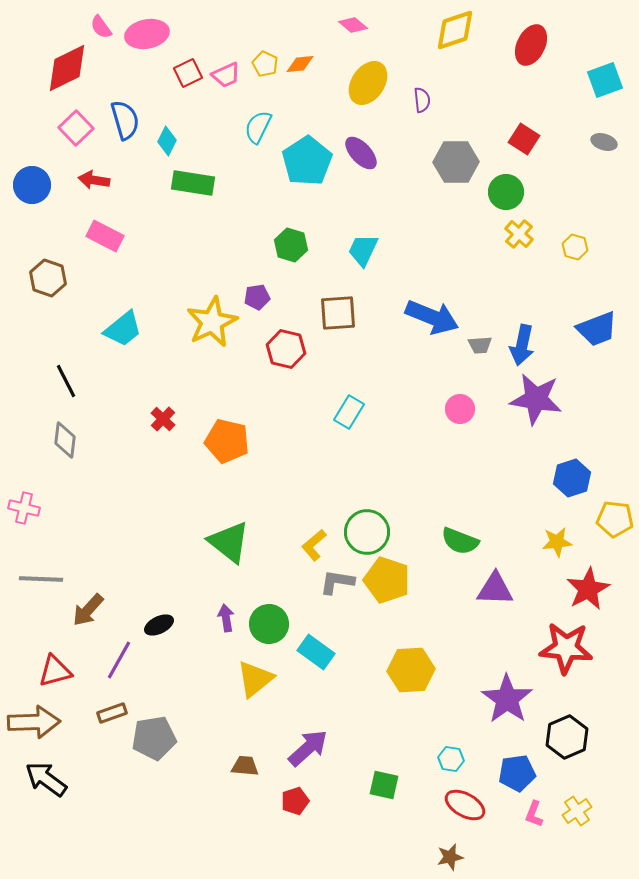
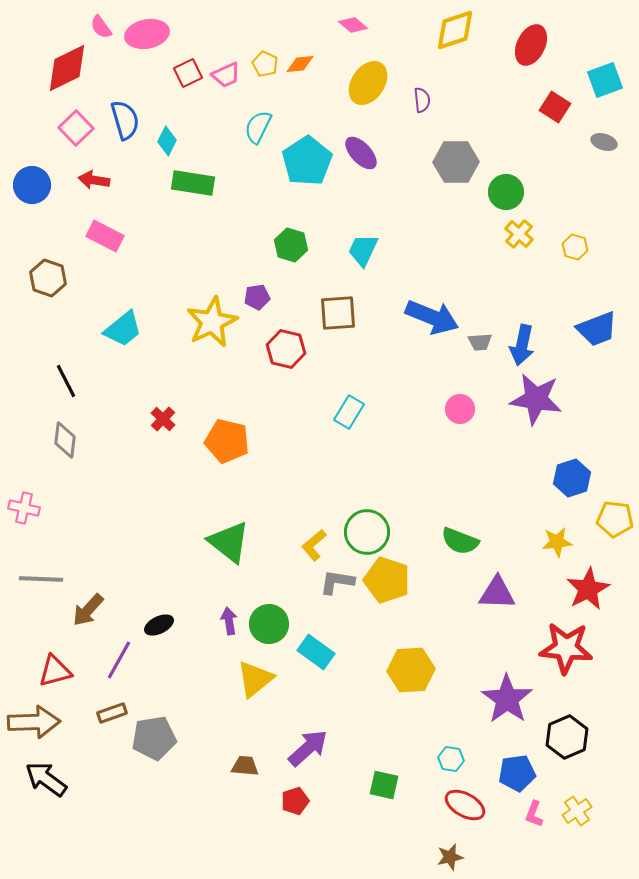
red square at (524, 139): moved 31 px right, 32 px up
gray trapezoid at (480, 345): moved 3 px up
purple triangle at (495, 589): moved 2 px right, 4 px down
purple arrow at (226, 618): moved 3 px right, 3 px down
